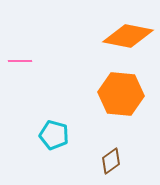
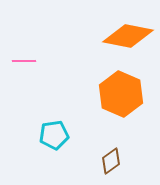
pink line: moved 4 px right
orange hexagon: rotated 18 degrees clockwise
cyan pentagon: rotated 24 degrees counterclockwise
